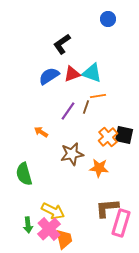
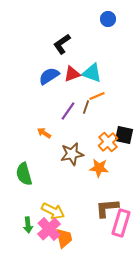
orange line: moved 1 px left; rotated 14 degrees counterclockwise
orange arrow: moved 3 px right, 1 px down
orange cross: moved 5 px down
orange trapezoid: moved 1 px up
